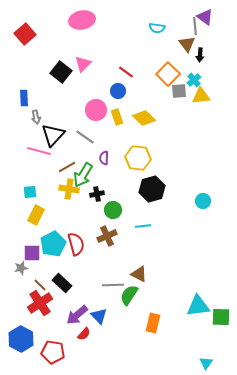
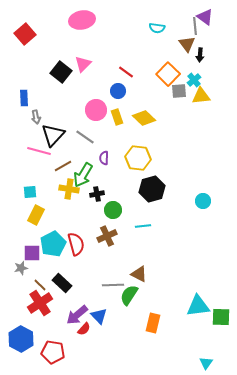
brown line at (67, 167): moved 4 px left, 1 px up
red semicircle at (84, 334): moved 5 px up
